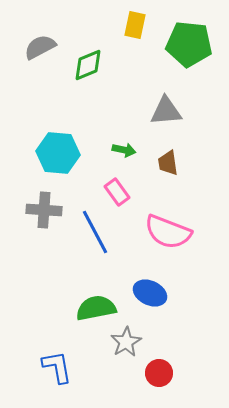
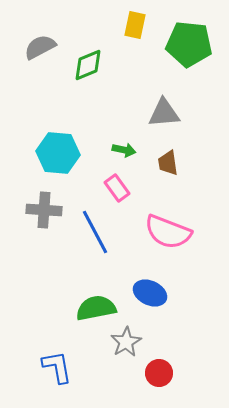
gray triangle: moved 2 px left, 2 px down
pink rectangle: moved 4 px up
